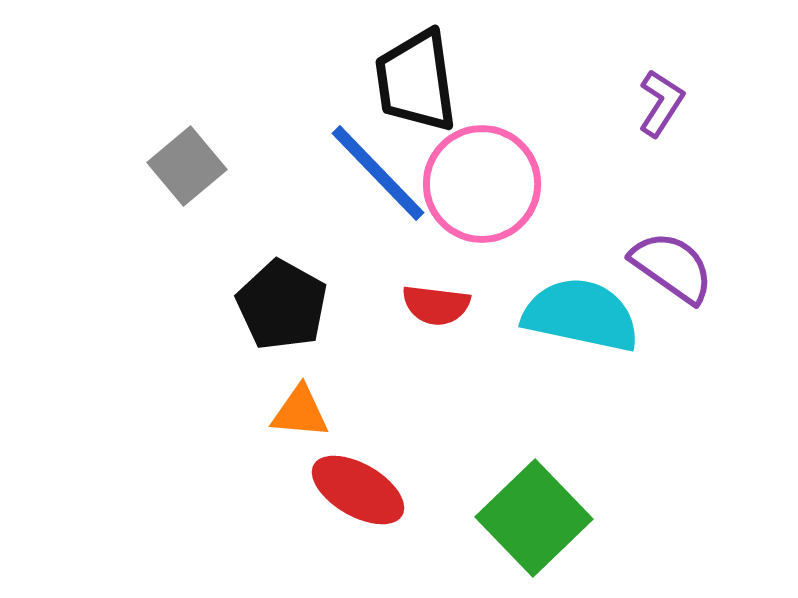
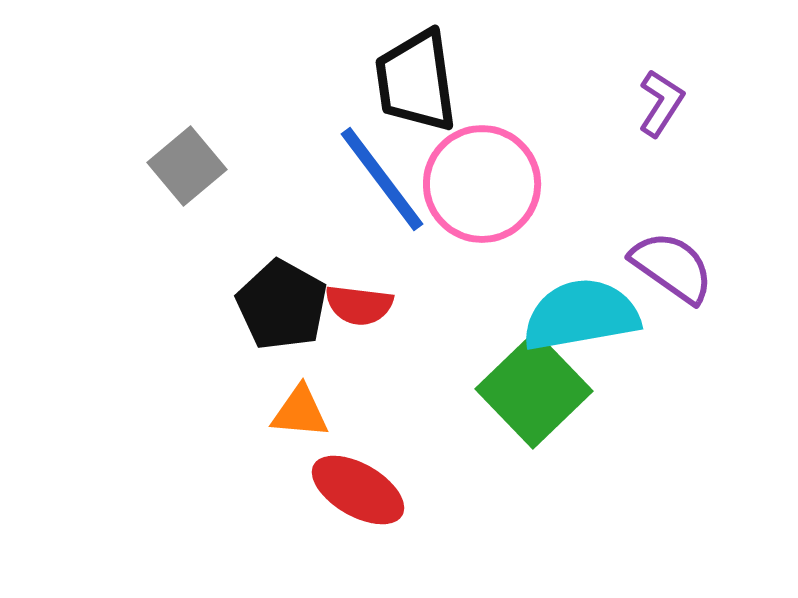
blue line: moved 4 px right, 6 px down; rotated 7 degrees clockwise
red semicircle: moved 77 px left
cyan semicircle: rotated 22 degrees counterclockwise
green square: moved 128 px up
